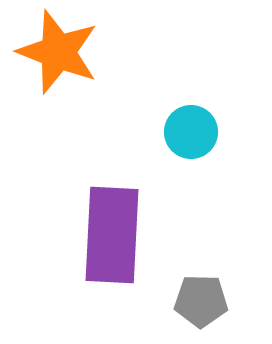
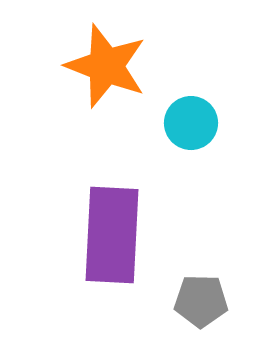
orange star: moved 48 px right, 14 px down
cyan circle: moved 9 px up
